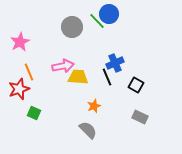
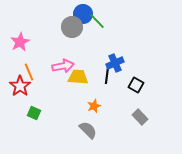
blue circle: moved 26 px left
black line: moved 2 px up; rotated 30 degrees clockwise
red star: moved 1 px right, 3 px up; rotated 15 degrees counterclockwise
gray rectangle: rotated 21 degrees clockwise
